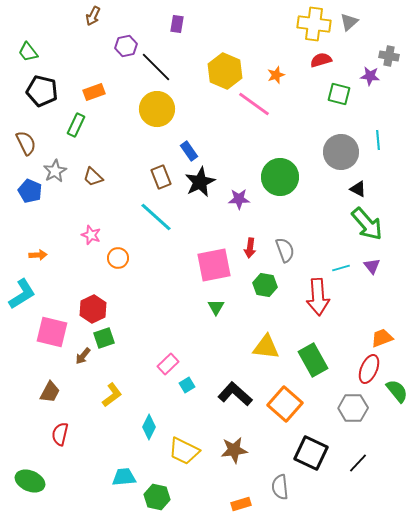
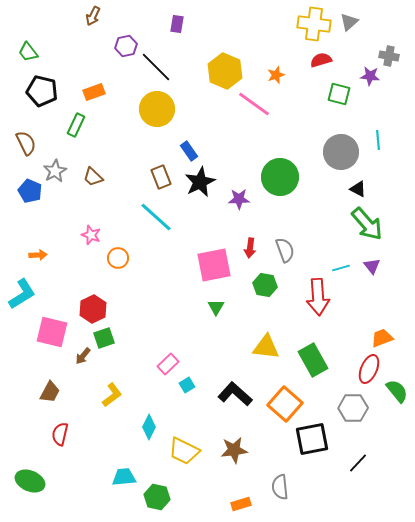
black square at (311, 453): moved 1 px right, 14 px up; rotated 36 degrees counterclockwise
